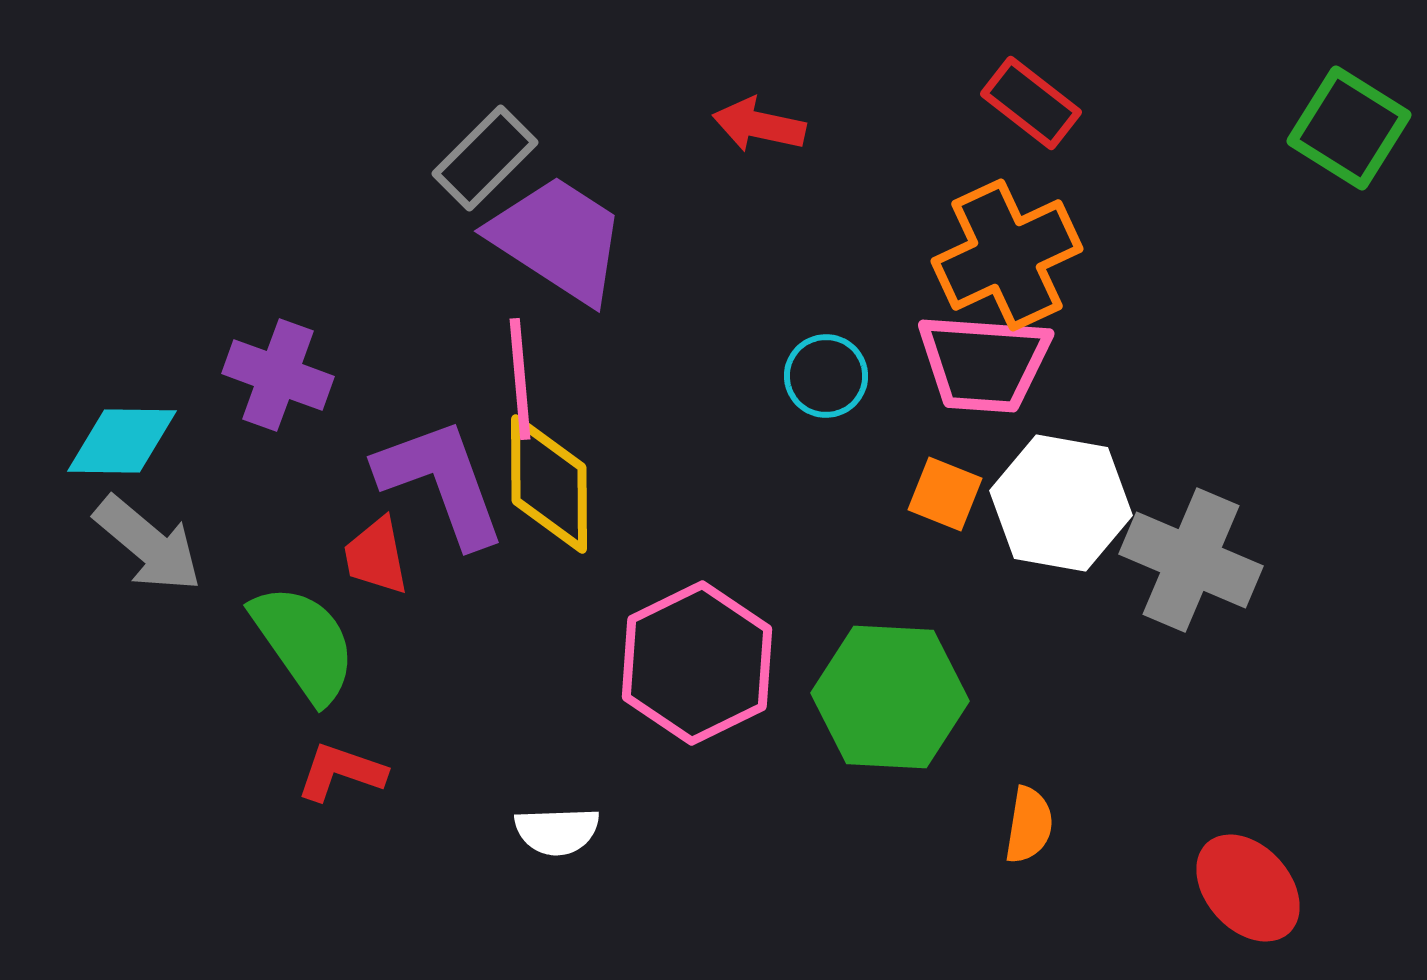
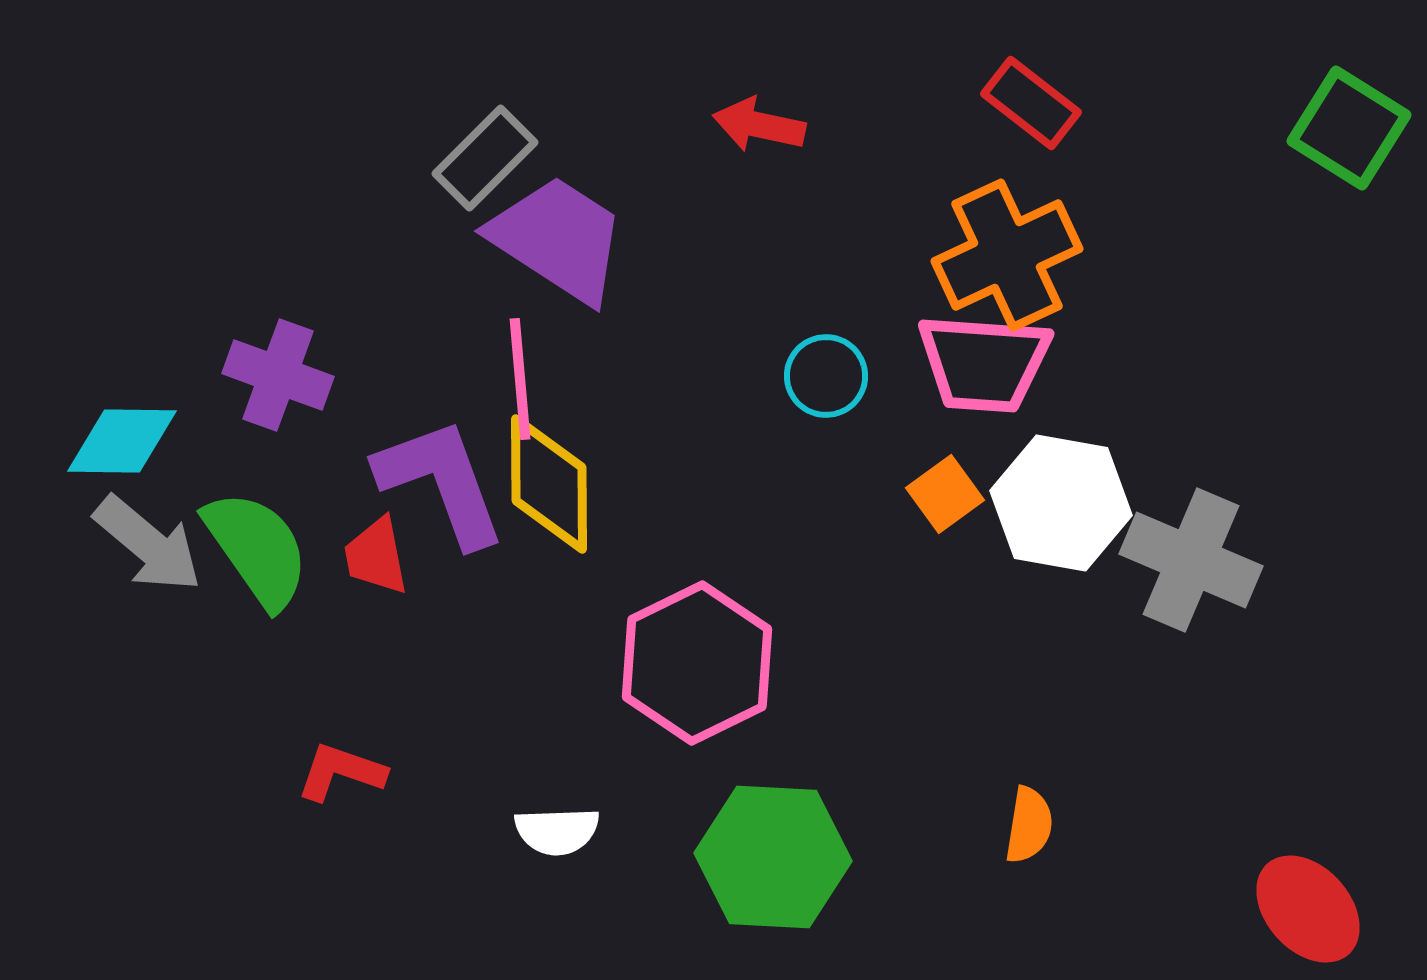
orange square: rotated 32 degrees clockwise
green semicircle: moved 47 px left, 94 px up
green hexagon: moved 117 px left, 160 px down
red ellipse: moved 60 px right, 21 px down
